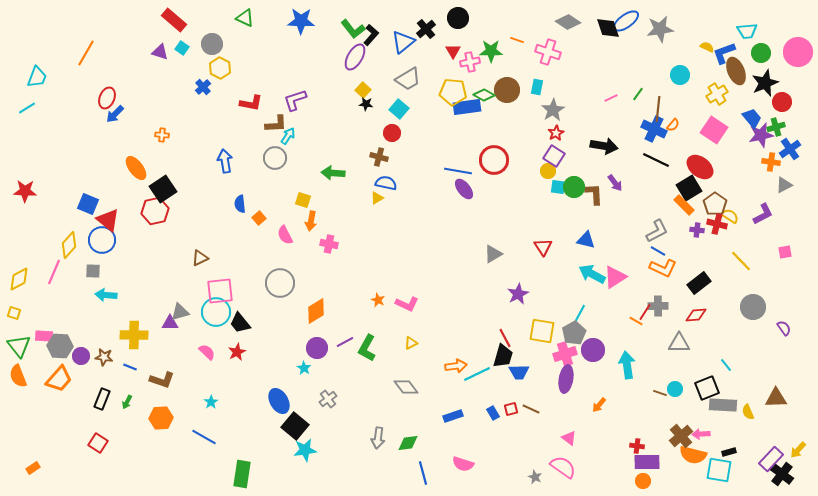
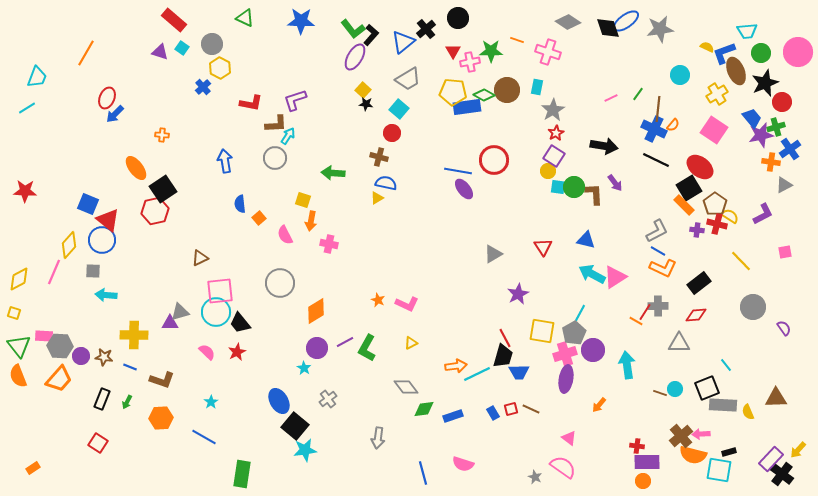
green diamond at (408, 443): moved 16 px right, 34 px up
